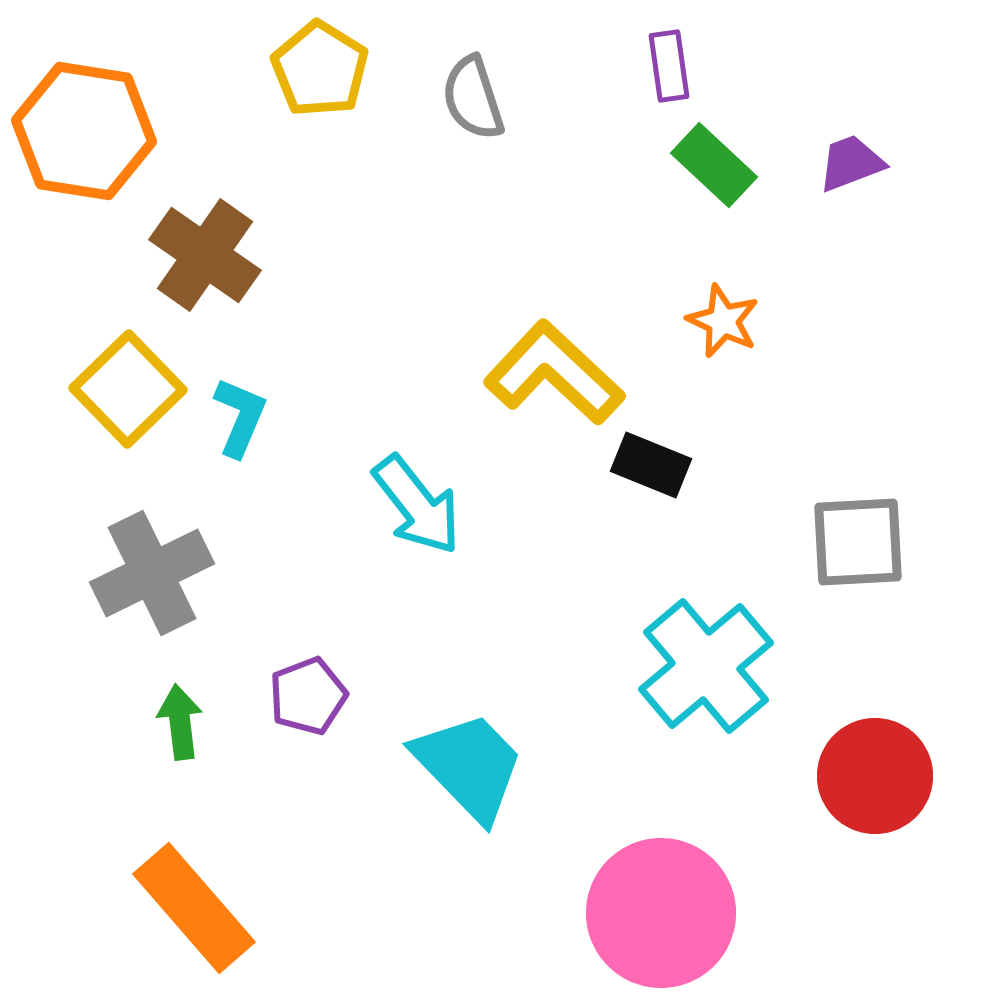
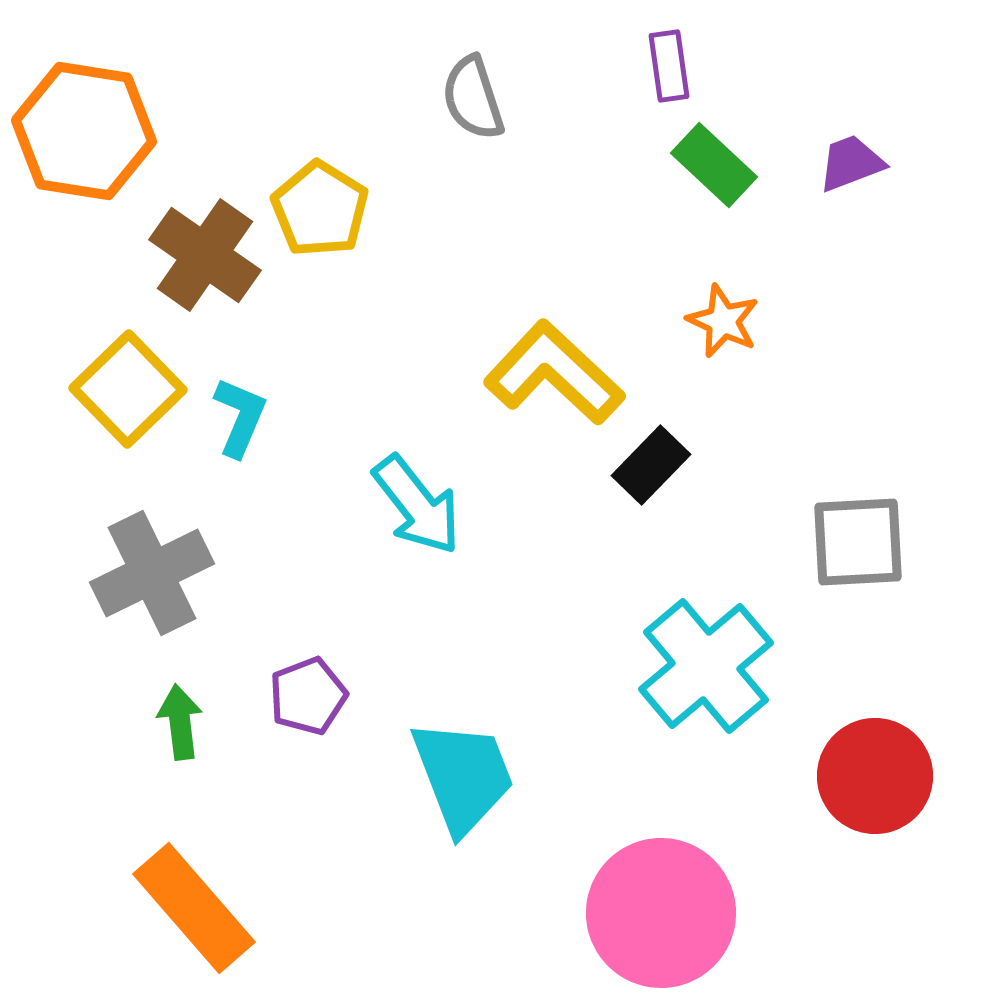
yellow pentagon: moved 140 px down
black rectangle: rotated 68 degrees counterclockwise
cyan trapezoid: moved 6 px left, 10 px down; rotated 23 degrees clockwise
